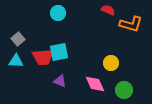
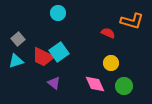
red semicircle: moved 23 px down
orange L-shape: moved 1 px right, 3 px up
cyan square: rotated 24 degrees counterclockwise
red trapezoid: rotated 30 degrees clockwise
cyan triangle: rotated 21 degrees counterclockwise
purple triangle: moved 6 px left, 2 px down; rotated 16 degrees clockwise
green circle: moved 4 px up
